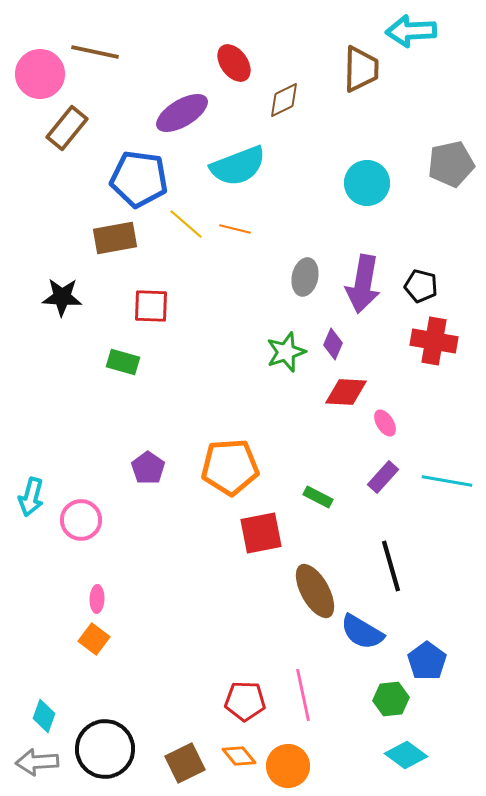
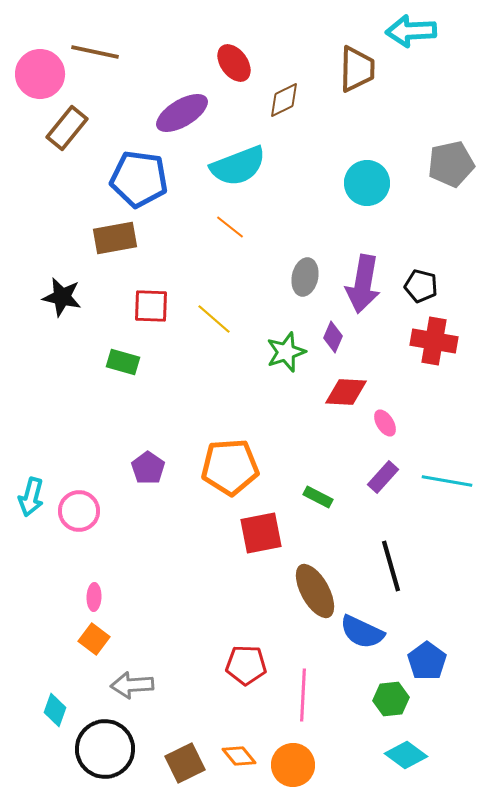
brown trapezoid at (361, 69): moved 4 px left
yellow line at (186, 224): moved 28 px right, 95 px down
orange line at (235, 229): moved 5 px left, 2 px up; rotated 24 degrees clockwise
black star at (62, 297): rotated 9 degrees clockwise
purple diamond at (333, 344): moved 7 px up
pink circle at (81, 520): moved 2 px left, 9 px up
pink ellipse at (97, 599): moved 3 px left, 2 px up
blue semicircle at (362, 632): rotated 6 degrees counterclockwise
pink line at (303, 695): rotated 15 degrees clockwise
red pentagon at (245, 701): moved 1 px right, 36 px up
cyan diamond at (44, 716): moved 11 px right, 6 px up
gray arrow at (37, 762): moved 95 px right, 77 px up
orange circle at (288, 766): moved 5 px right, 1 px up
